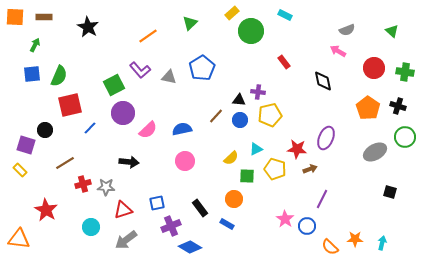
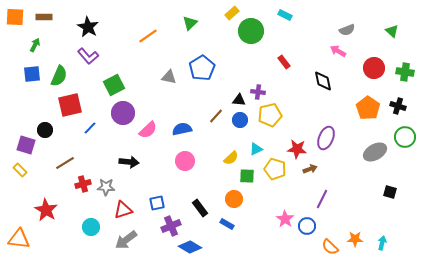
purple L-shape at (140, 70): moved 52 px left, 14 px up
